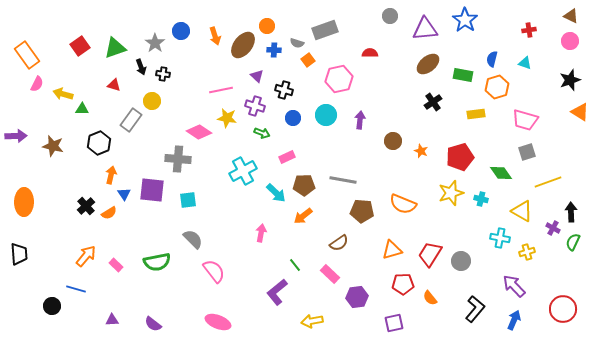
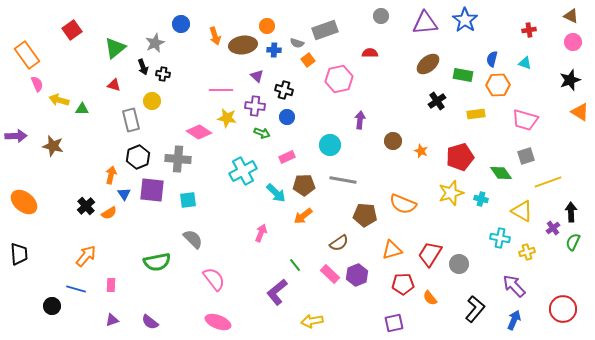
gray circle at (390, 16): moved 9 px left
purple triangle at (425, 29): moved 6 px up
blue circle at (181, 31): moved 7 px up
pink circle at (570, 41): moved 3 px right, 1 px down
gray star at (155, 43): rotated 12 degrees clockwise
brown ellipse at (243, 45): rotated 44 degrees clockwise
red square at (80, 46): moved 8 px left, 16 px up
green triangle at (115, 48): rotated 20 degrees counterclockwise
black arrow at (141, 67): moved 2 px right
pink semicircle at (37, 84): rotated 49 degrees counterclockwise
orange hexagon at (497, 87): moved 1 px right, 2 px up; rotated 15 degrees clockwise
pink line at (221, 90): rotated 10 degrees clockwise
yellow arrow at (63, 94): moved 4 px left, 6 px down
black cross at (433, 102): moved 4 px right, 1 px up
purple cross at (255, 106): rotated 12 degrees counterclockwise
cyan circle at (326, 115): moved 4 px right, 30 px down
blue circle at (293, 118): moved 6 px left, 1 px up
gray rectangle at (131, 120): rotated 50 degrees counterclockwise
black hexagon at (99, 143): moved 39 px right, 14 px down
gray square at (527, 152): moved 1 px left, 4 px down
orange ellipse at (24, 202): rotated 52 degrees counterclockwise
brown pentagon at (362, 211): moved 3 px right, 4 px down
purple cross at (553, 228): rotated 24 degrees clockwise
pink arrow at (261, 233): rotated 12 degrees clockwise
gray circle at (461, 261): moved 2 px left, 3 px down
pink rectangle at (116, 265): moved 5 px left, 20 px down; rotated 48 degrees clockwise
pink semicircle at (214, 271): moved 8 px down
purple hexagon at (357, 297): moved 22 px up; rotated 15 degrees counterclockwise
purple triangle at (112, 320): rotated 16 degrees counterclockwise
purple semicircle at (153, 324): moved 3 px left, 2 px up
